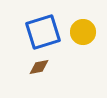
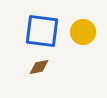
blue square: moved 1 px left, 1 px up; rotated 24 degrees clockwise
